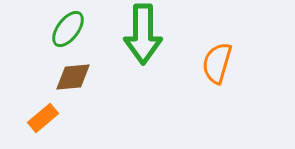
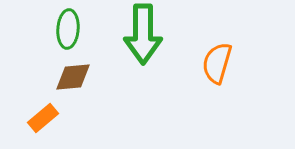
green ellipse: rotated 33 degrees counterclockwise
